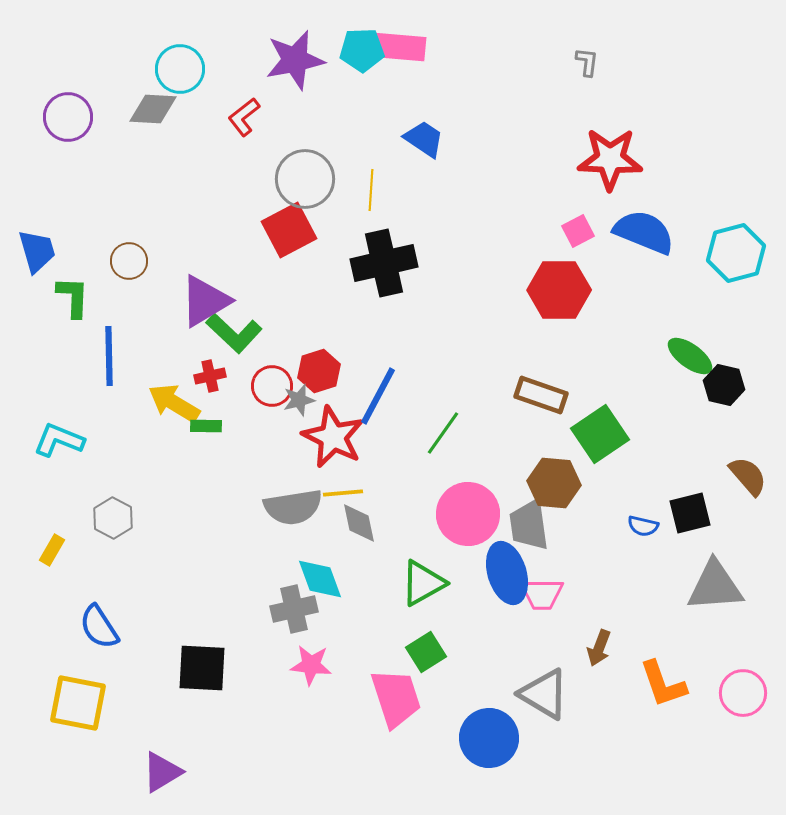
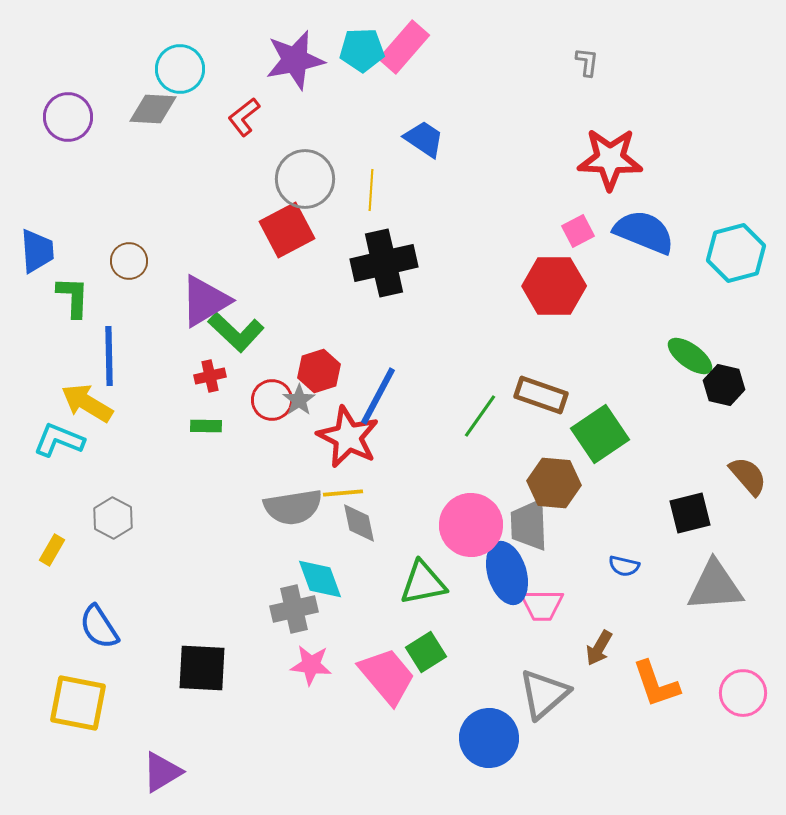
pink rectangle at (399, 47): moved 5 px right; rotated 54 degrees counterclockwise
red square at (289, 230): moved 2 px left
blue trapezoid at (37, 251): rotated 12 degrees clockwise
red hexagon at (559, 290): moved 5 px left, 4 px up
green L-shape at (234, 333): moved 2 px right, 1 px up
red circle at (272, 386): moved 14 px down
gray star at (299, 400): rotated 20 degrees counterclockwise
yellow arrow at (174, 403): moved 87 px left
green line at (443, 433): moved 37 px right, 17 px up
red star at (333, 437): moved 15 px right
pink circle at (468, 514): moved 3 px right, 11 px down
gray trapezoid at (529, 525): rotated 6 degrees clockwise
blue semicircle at (643, 526): moved 19 px left, 40 px down
green triangle at (423, 583): rotated 18 degrees clockwise
pink trapezoid at (542, 594): moved 11 px down
brown arrow at (599, 648): rotated 9 degrees clockwise
orange L-shape at (663, 684): moved 7 px left
gray triangle at (544, 694): rotated 48 degrees clockwise
pink trapezoid at (396, 698): moved 9 px left, 22 px up; rotated 22 degrees counterclockwise
